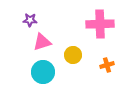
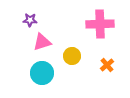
yellow circle: moved 1 px left, 1 px down
orange cross: rotated 24 degrees counterclockwise
cyan circle: moved 1 px left, 1 px down
